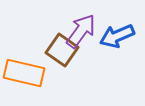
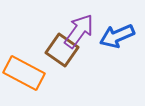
purple arrow: moved 2 px left
orange rectangle: rotated 15 degrees clockwise
